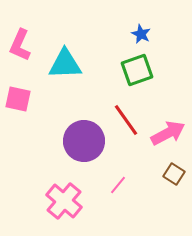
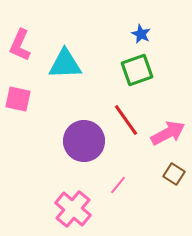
pink cross: moved 9 px right, 8 px down
